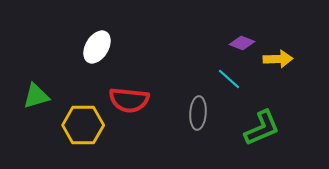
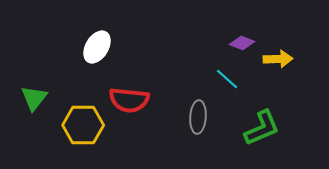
cyan line: moved 2 px left
green triangle: moved 2 px left, 2 px down; rotated 36 degrees counterclockwise
gray ellipse: moved 4 px down
